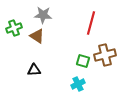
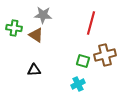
green cross: rotated 28 degrees clockwise
brown triangle: moved 1 px left, 1 px up
